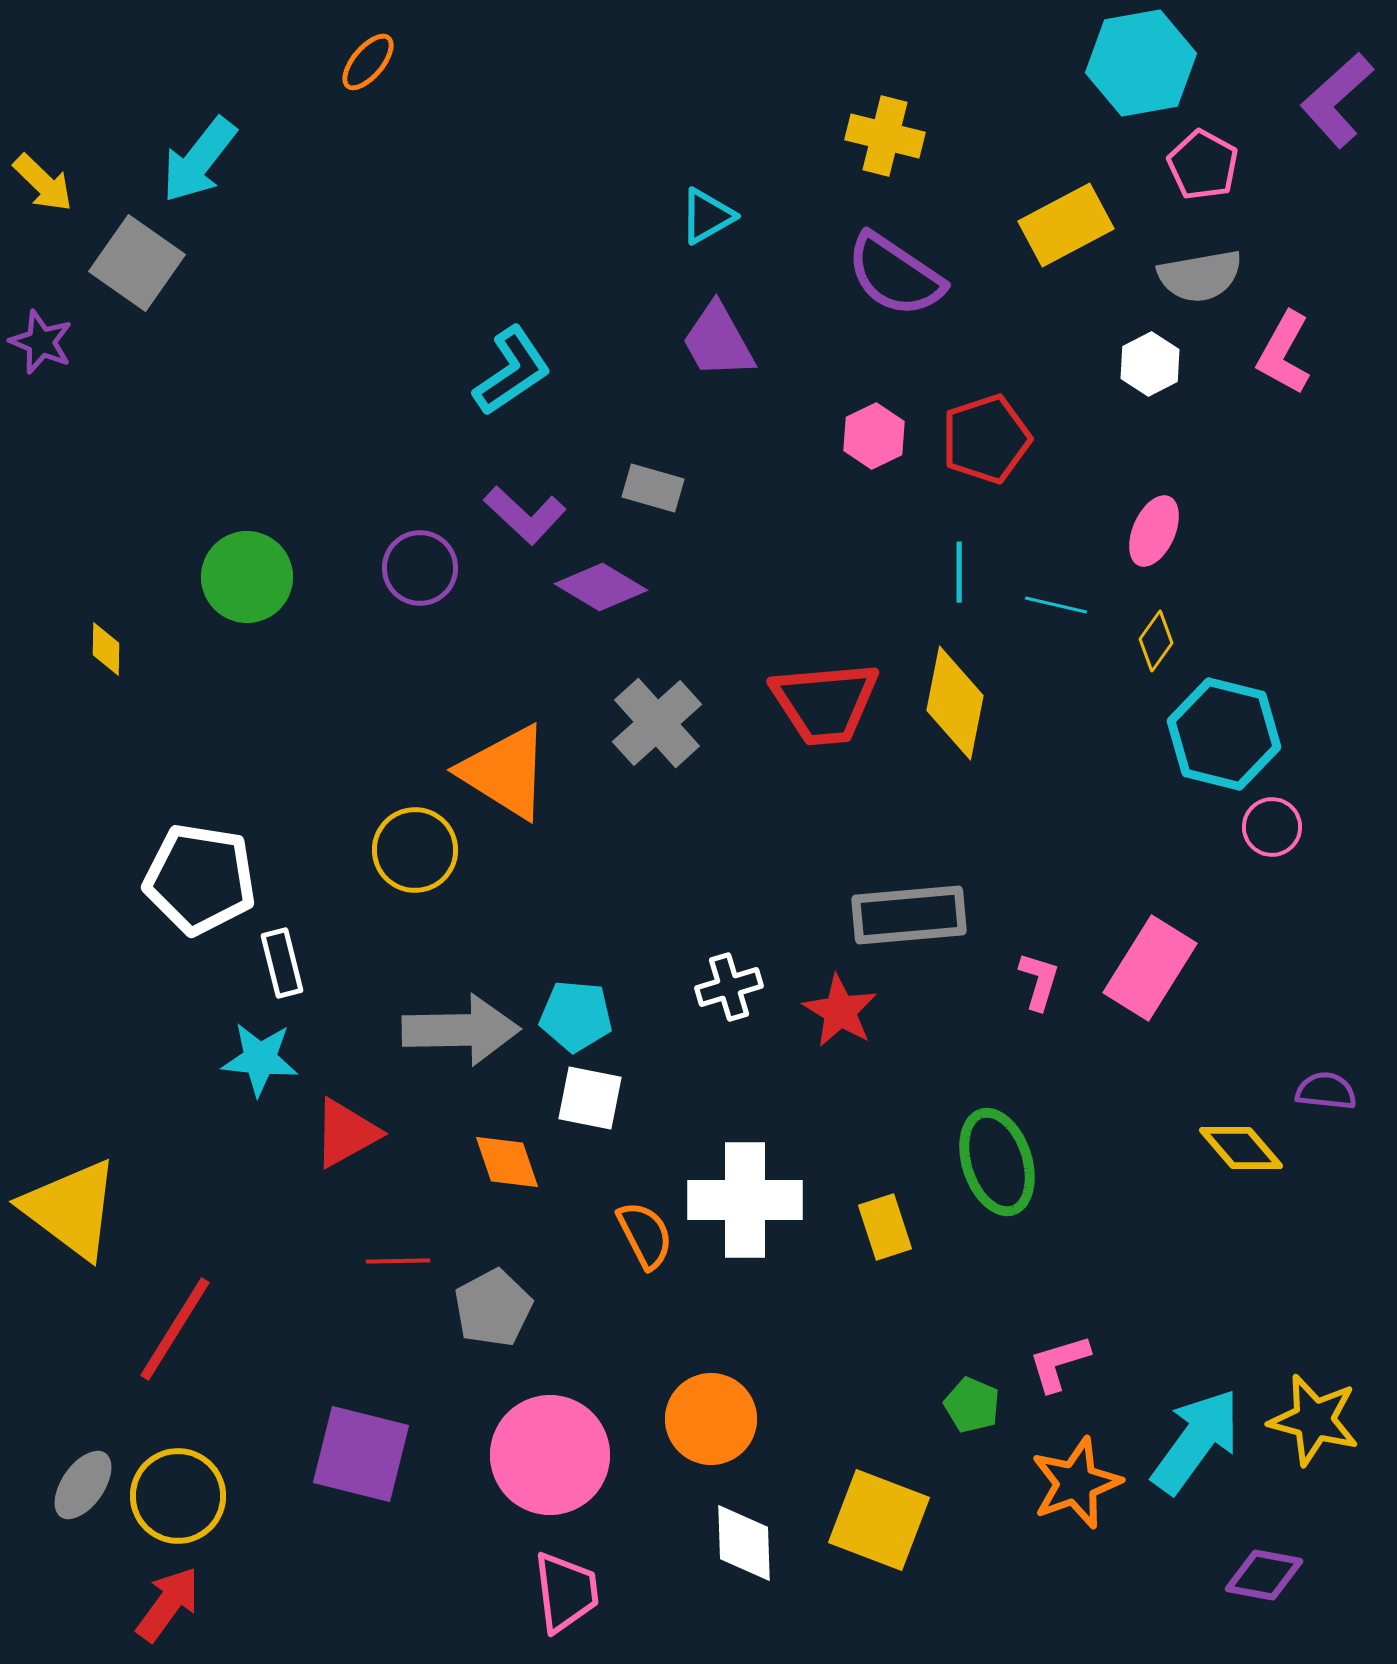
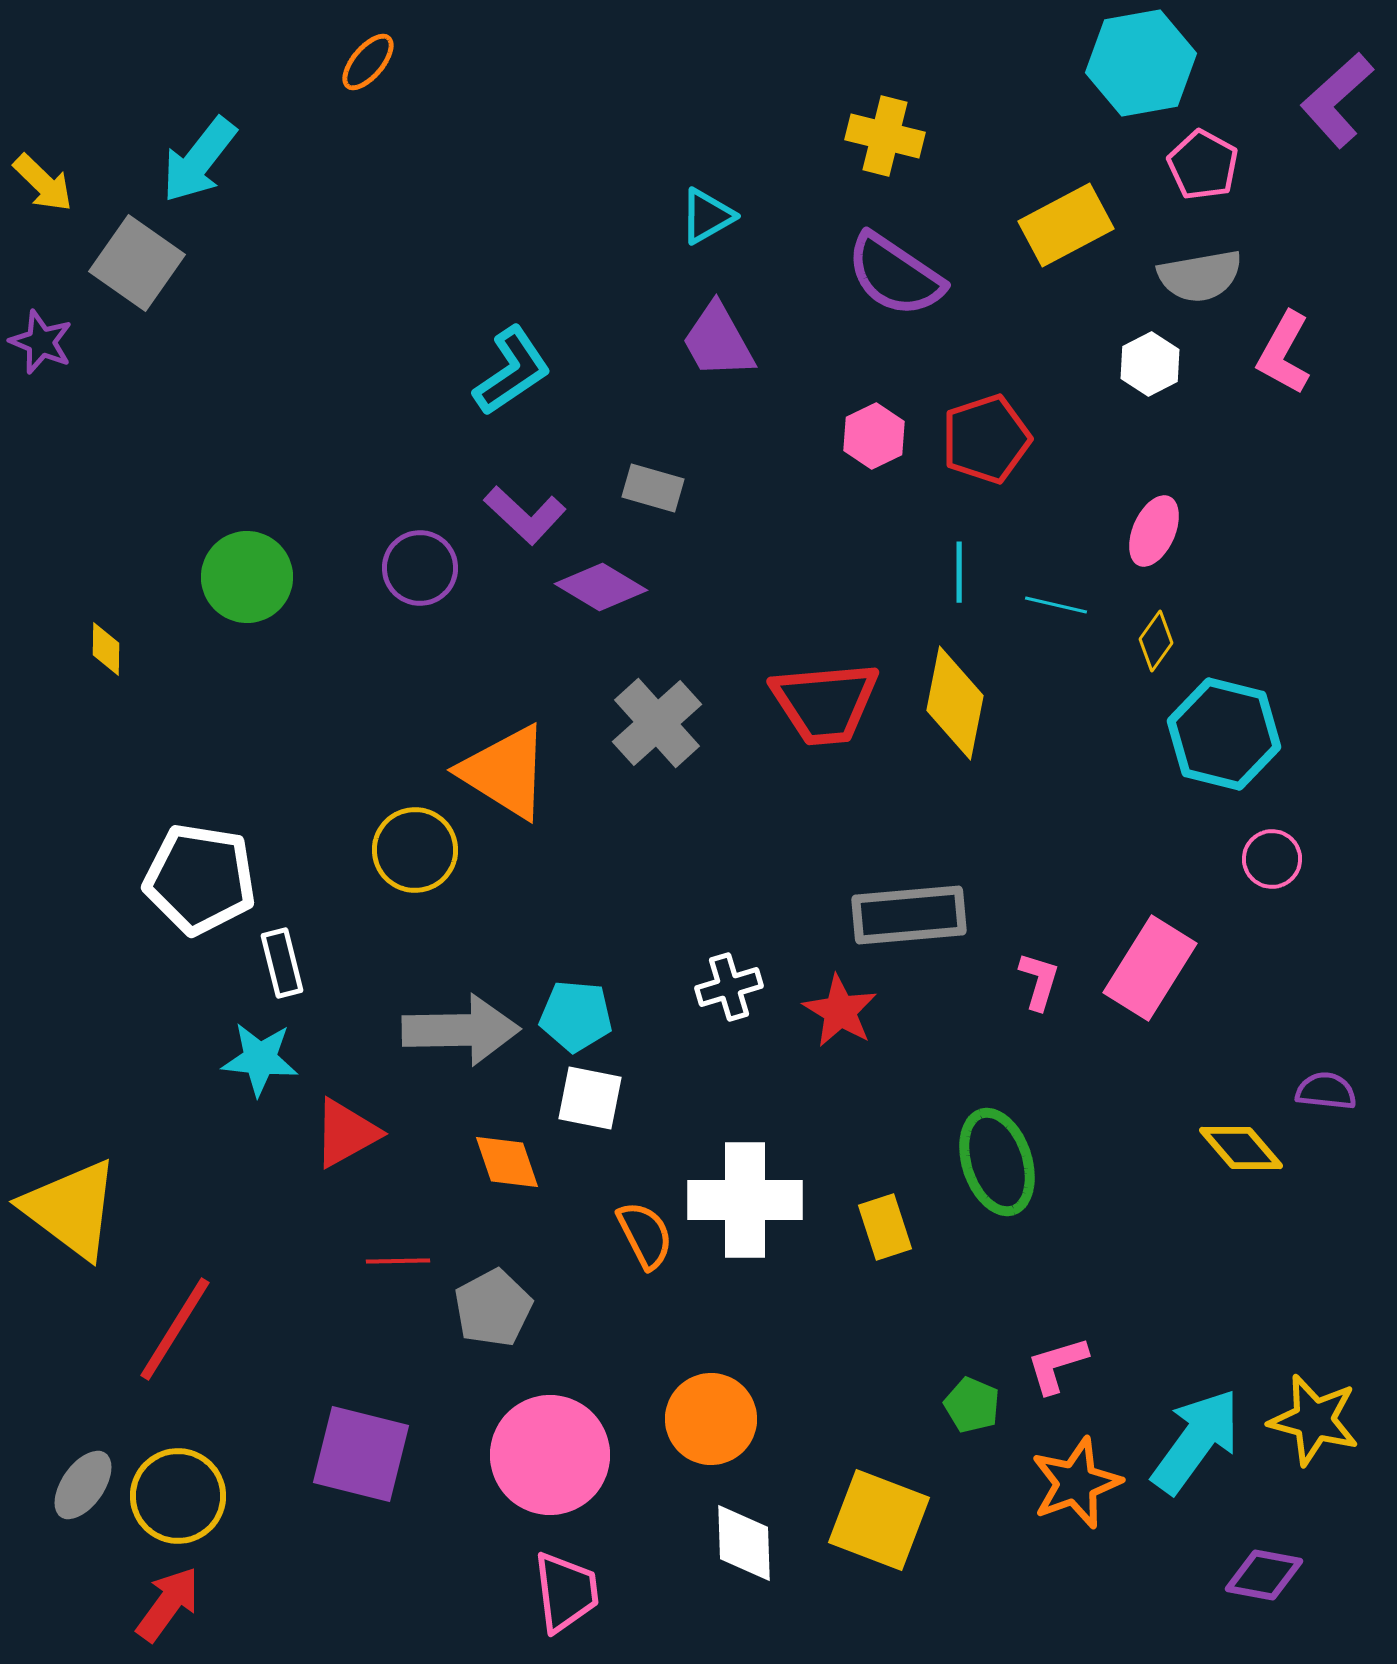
pink circle at (1272, 827): moved 32 px down
pink L-shape at (1059, 1363): moved 2 px left, 2 px down
